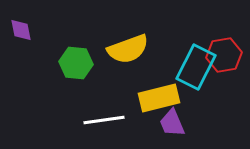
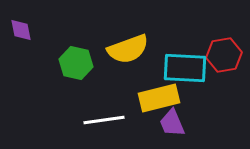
green hexagon: rotated 8 degrees clockwise
cyan rectangle: moved 11 px left, 1 px down; rotated 66 degrees clockwise
